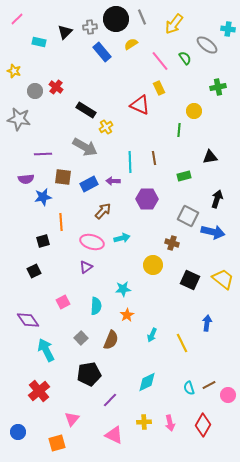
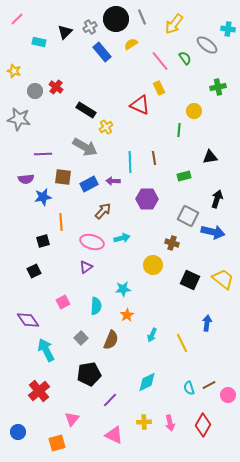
gray cross at (90, 27): rotated 24 degrees counterclockwise
